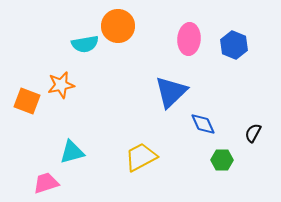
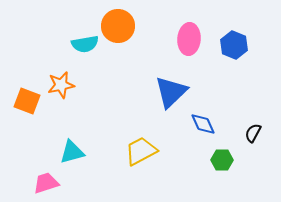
yellow trapezoid: moved 6 px up
